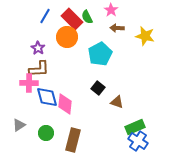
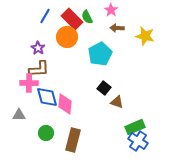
black square: moved 6 px right
gray triangle: moved 10 px up; rotated 32 degrees clockwise
